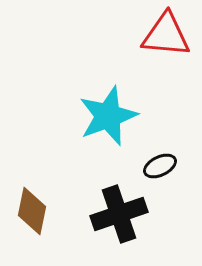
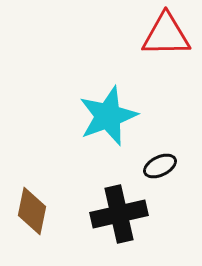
red triangle: rotated 6 degrees counterclockwise
black cross: rotated 6 degrees clockwise
